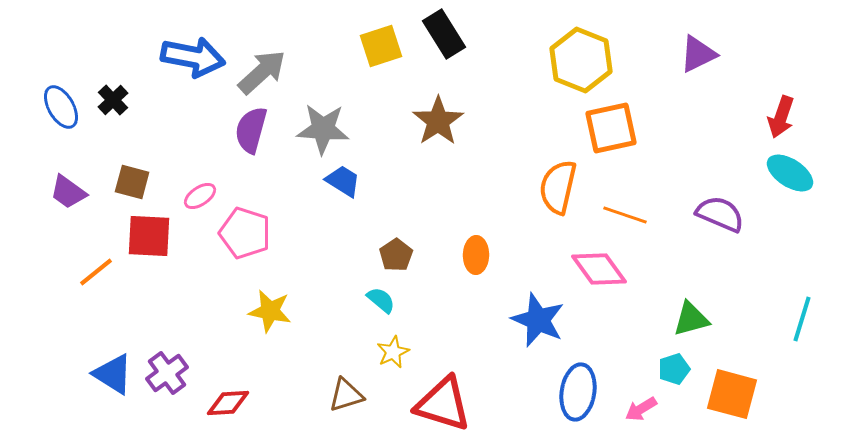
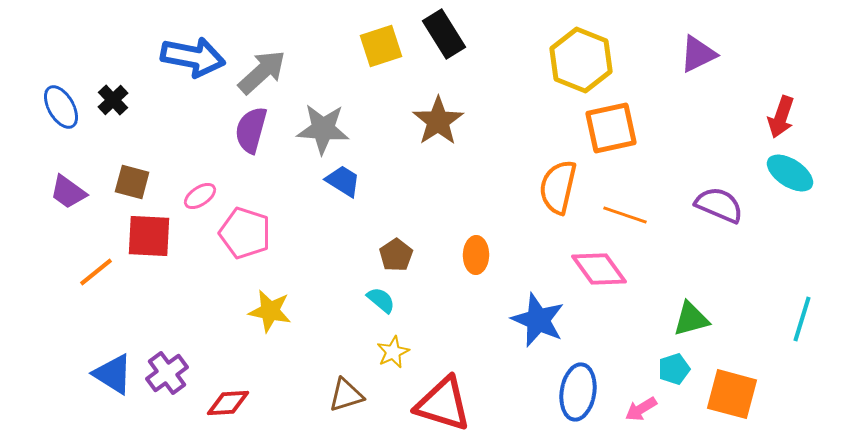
purple semicircle at (720, 214): moved 1 px left, 9 px up
